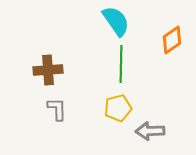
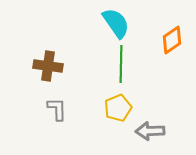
cyan semicircle: moved 2 px down
brown cross: moved 4 px up; rotated 12 degrees clockwise
yellow pentagon: rotated 8 degrees counterclockwise
